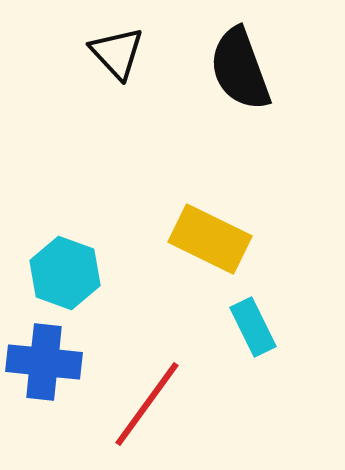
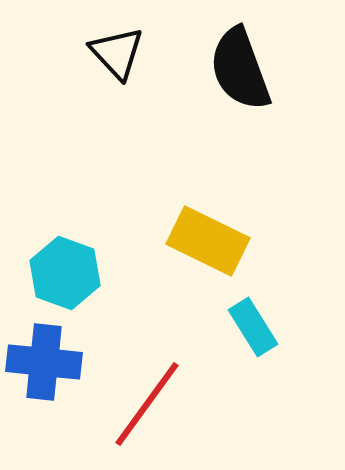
yellow rectangle: moved 2 px left, 2 px down
cyan rectangle: rotated 6 degrees counterclockwise
